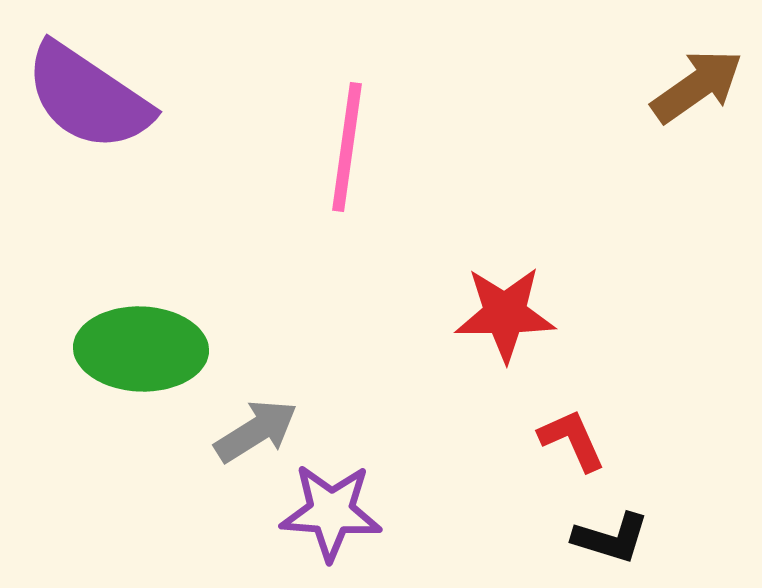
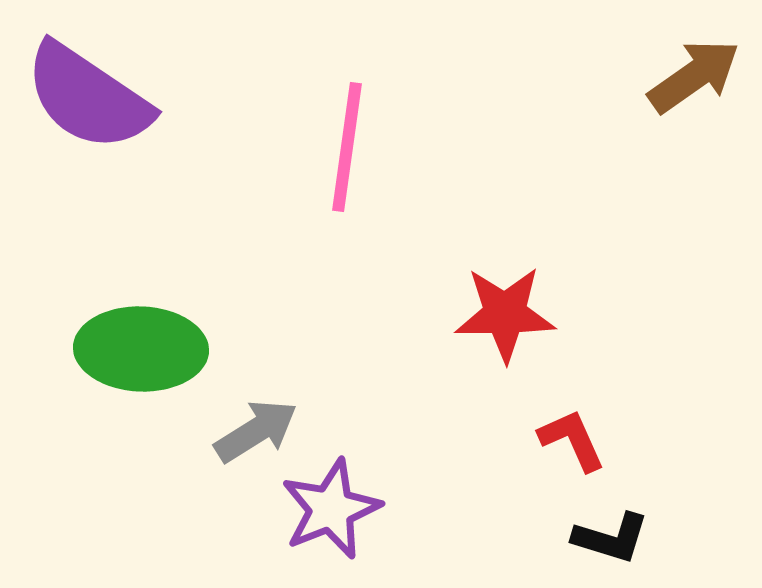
brown arrow: moved 3 px left, 10 px up
purple star: moved 3 px up; rotated 26 degrees counterclockwise
